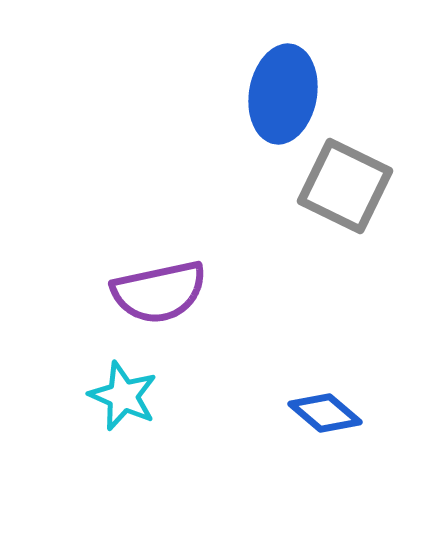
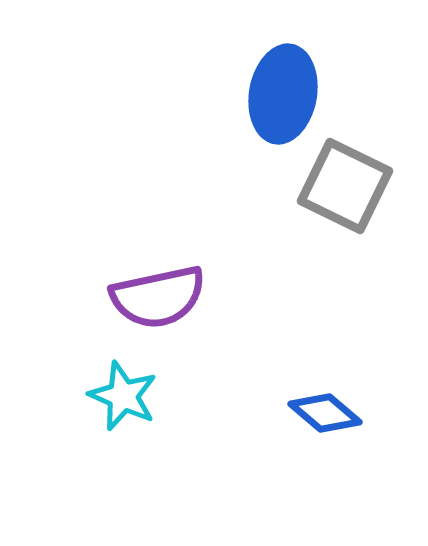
purple semicircle: moved 1 px left, 5 px down
